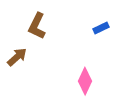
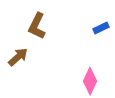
brown arrow: moved 1 px right
pink diamond: moved 5 px right
